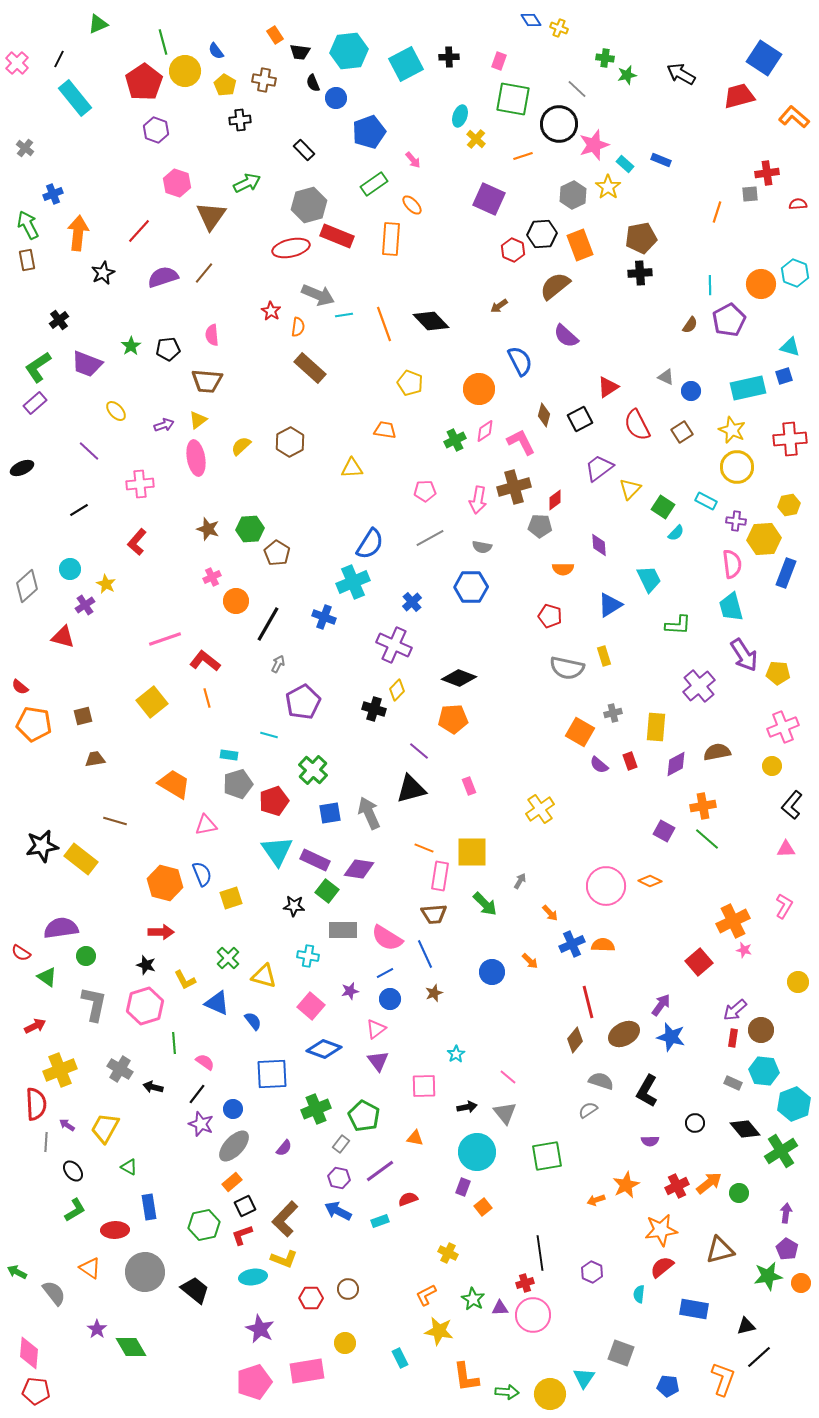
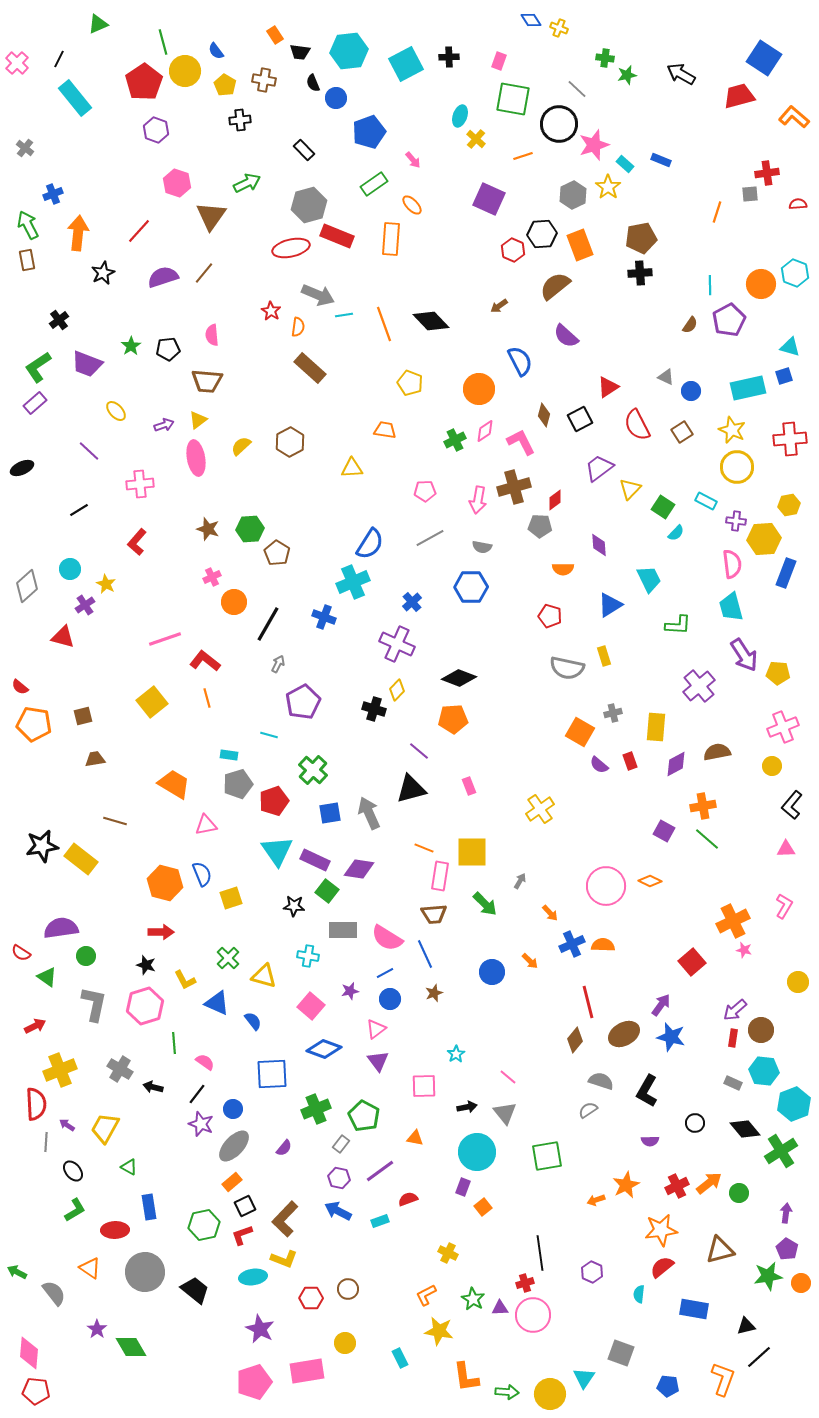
orange circle at (236, 601): moved 2 px left, 1 px down
purple cross at (394, 645): moved 3 px right, 1 px up
red square at (699, 962): moved 7 px left
